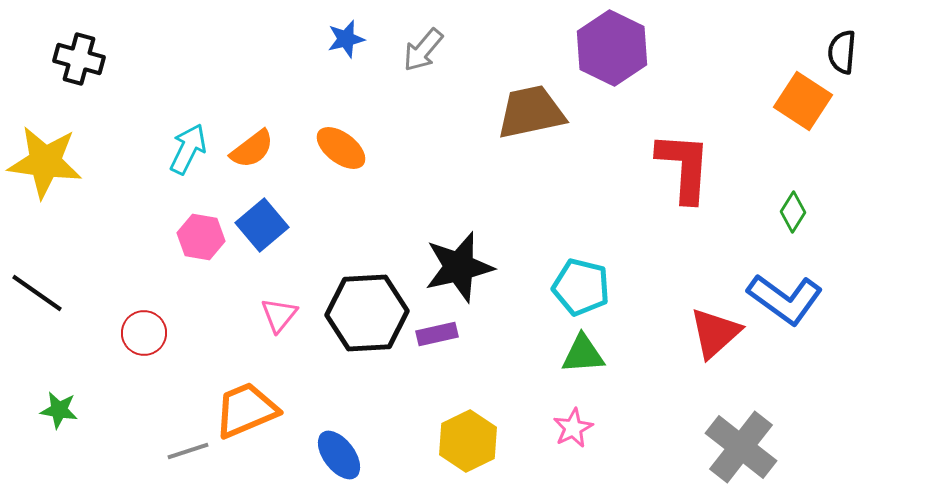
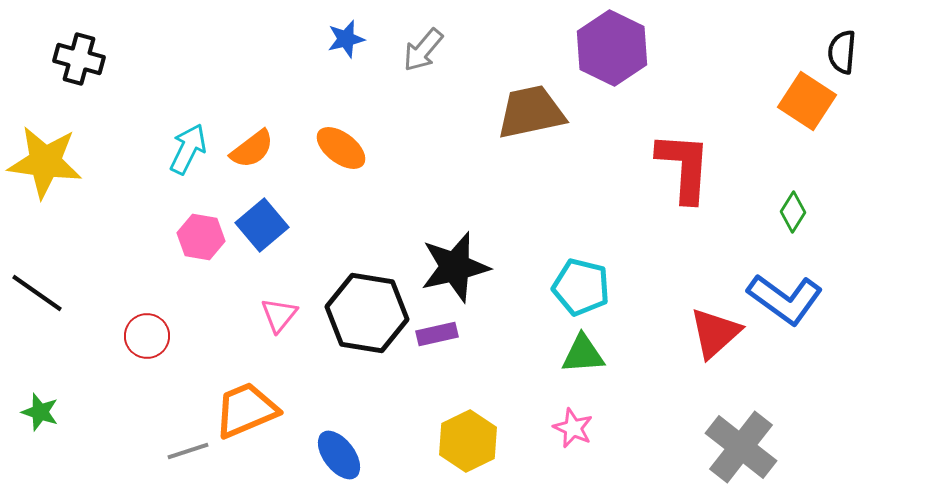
orange square: moved 4 px right
black star: moved 4 px left
black hexagon: rotated 12 degrees clockwise
red circle: moved 3 px right, 3 px down
green star: moved 19 px left, 2 px down; rotated 9 degrees clockwise
pink star: rotated 21 degrees counterclockwise
